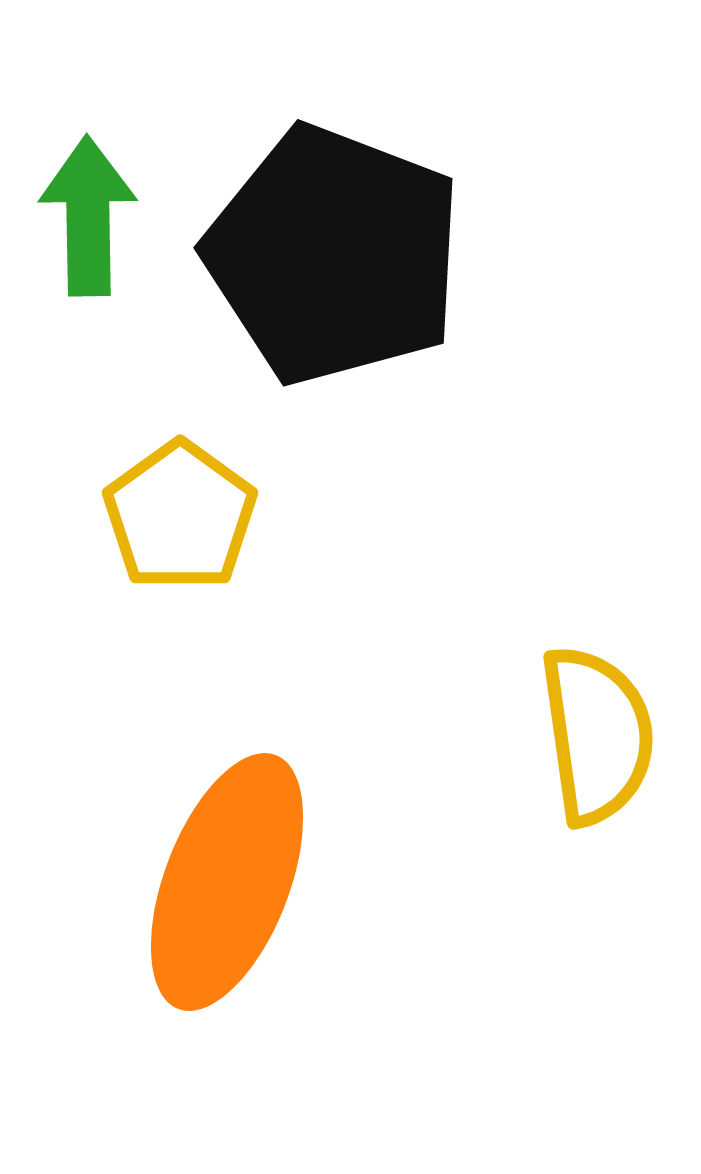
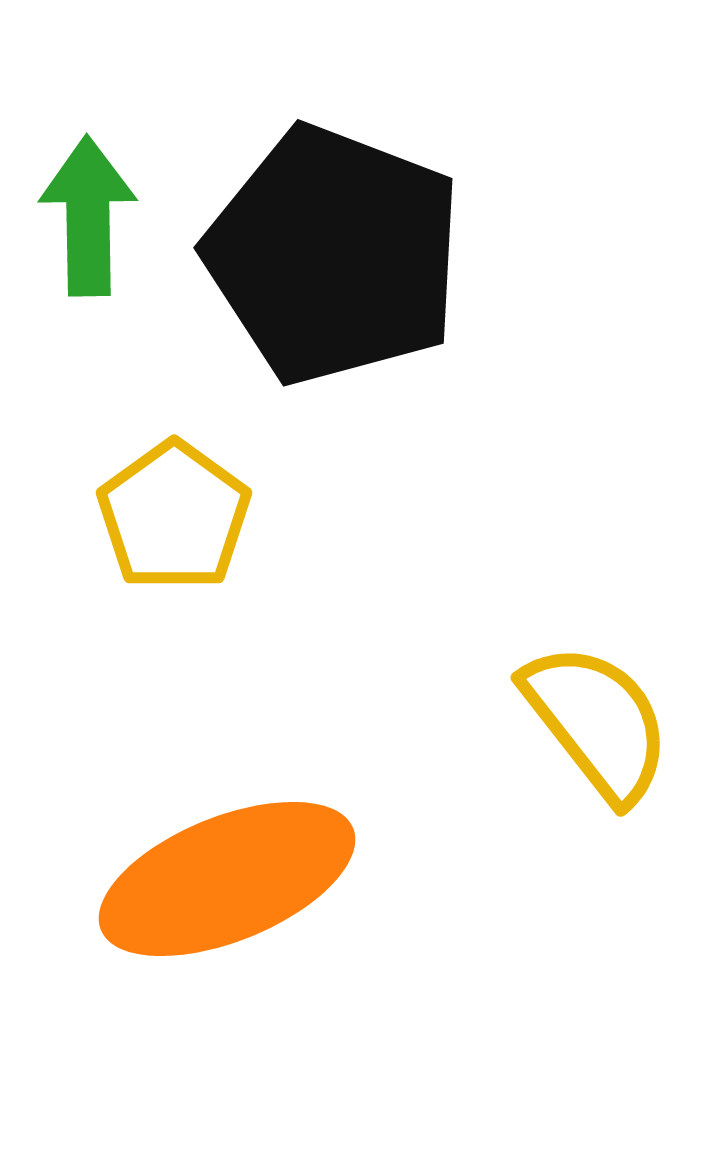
yellow pentagon: moved 6 px left
yellow semicircle: moved 13 px up; rotated 30 degrees counterclockwise
orange ellipse: moved 3 px up; rotated 47 degrees clockwise
